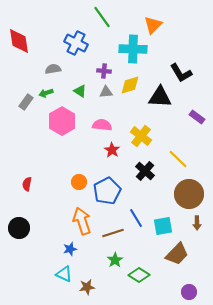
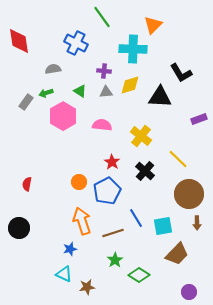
purple rectangle: moved 2 px right, 2 px down; rotated 56 degrees counterclockwise
pink hexagon: moved 1 px right, 5 px up
red star: moved 12 px down
